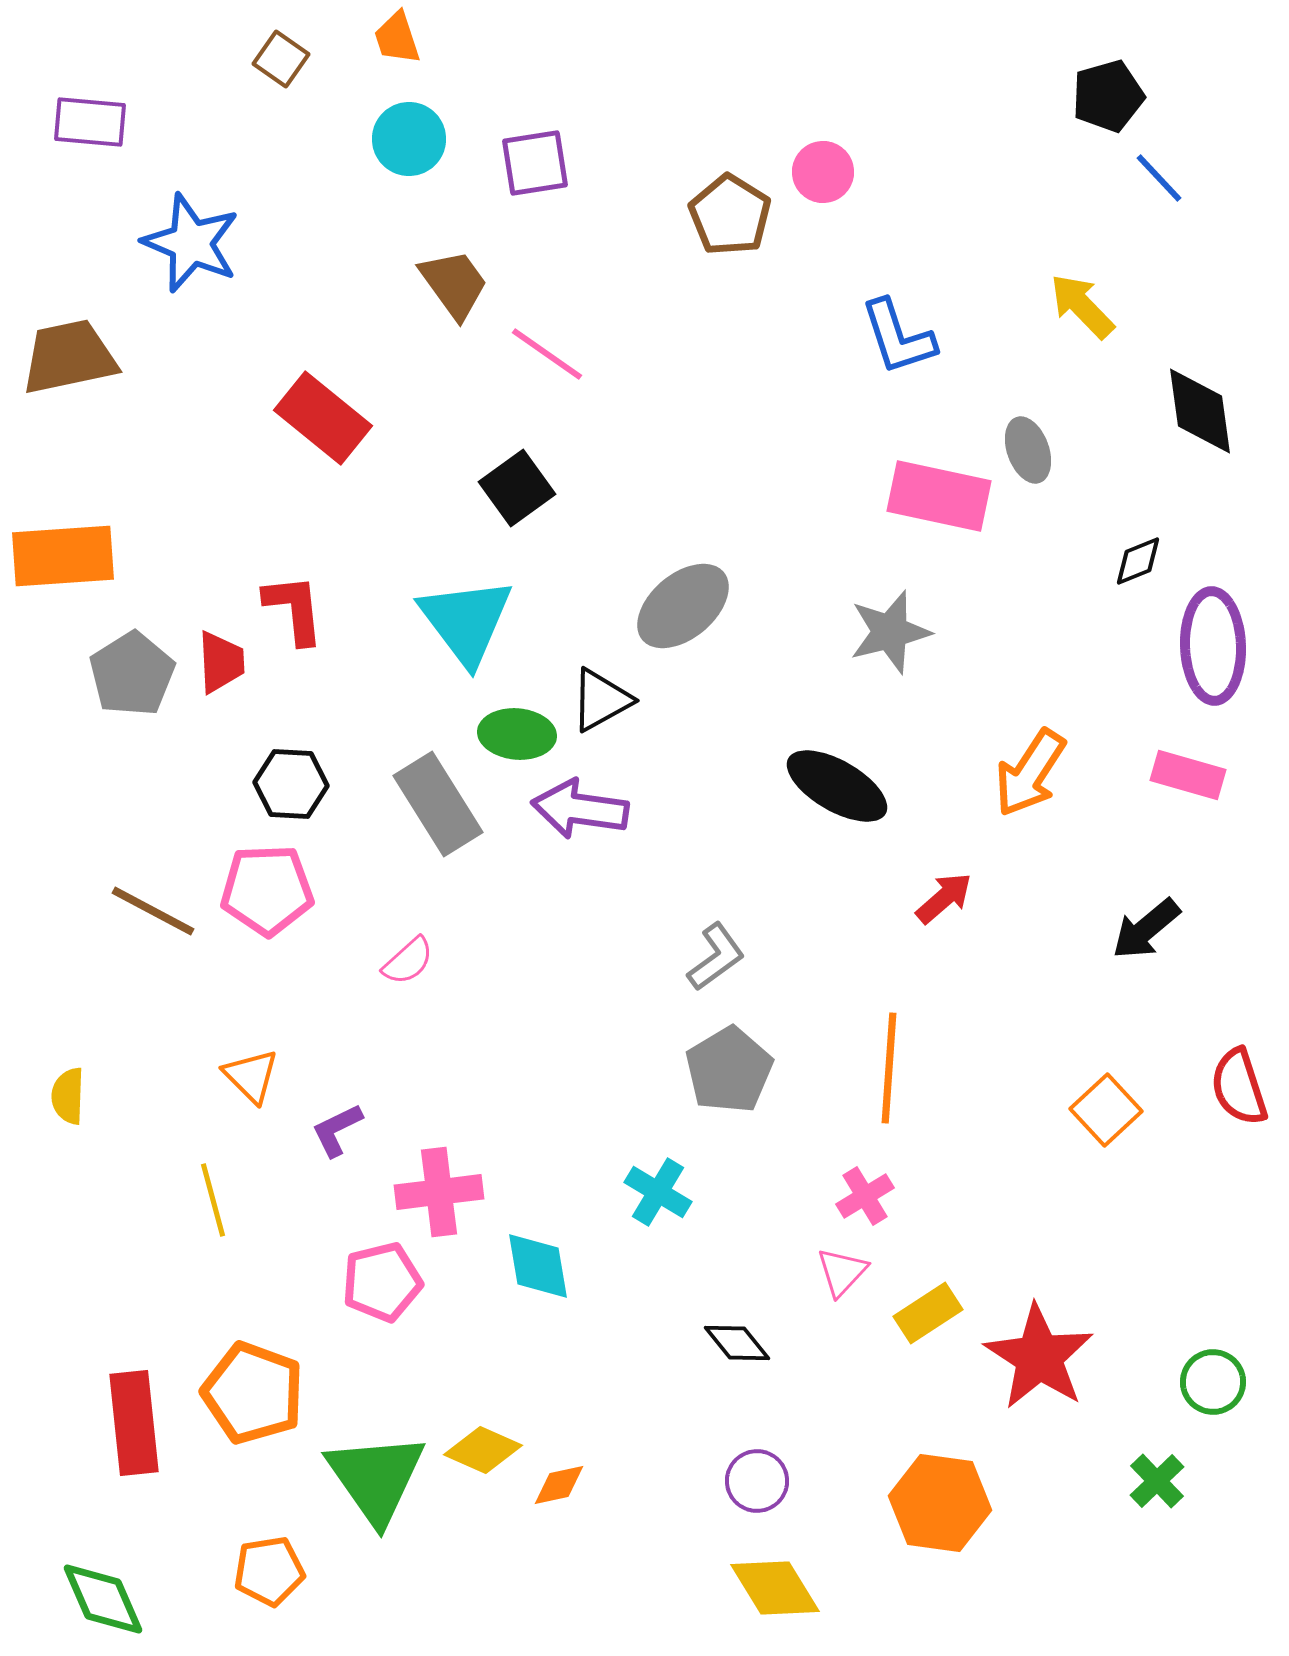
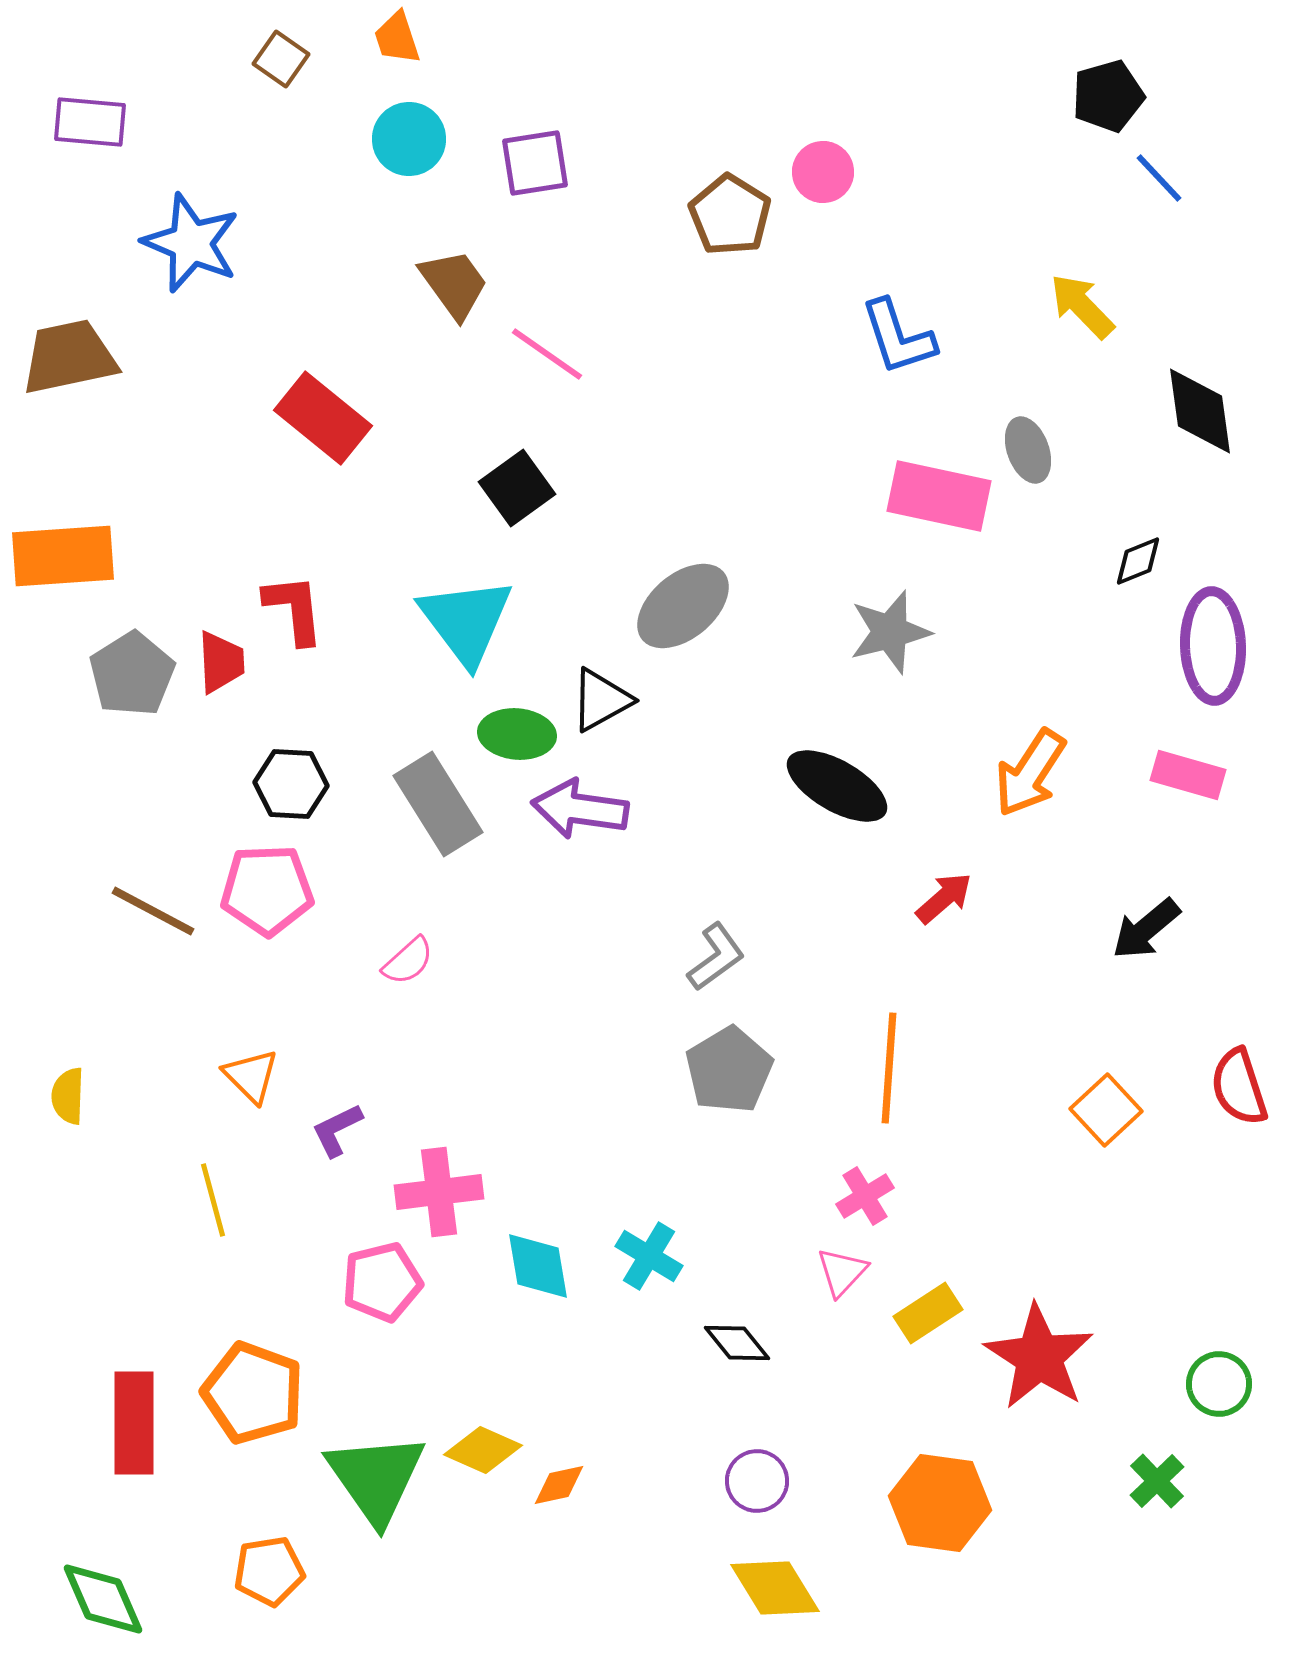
cyan cross at (658, 1192): moved 9 px left, 64 px down
green circle at (1213, 1382): moved 6 px right, 2 px down
red rectangle at (134, 1423): rotated 6 degrees clockwise
